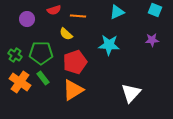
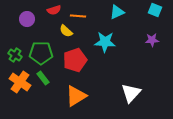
yellow semicircle: moved 3 px up
cyan star: moved 4 px left, 3 px up
red pentagon: moved 2 px up
orange triangle: moved 3 px right, 6 px down
